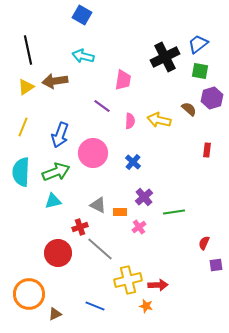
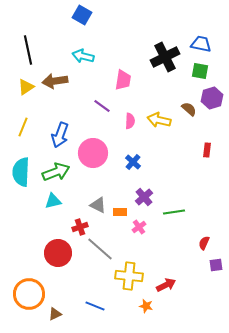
blue trapezoid: moved 3 px right; rotated 50 degrees clockwise
yellow cross: moved 1 px right, 4 px up; rotated 20 degrees clockwise
red arrow: moved 8 px right; rotated 24 degrees counterclockwise
